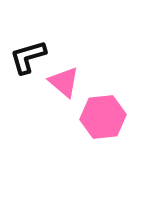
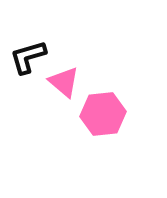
pink hexagon: moved 3 px up
